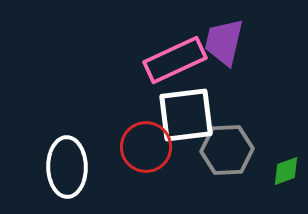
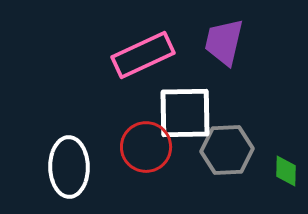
pink rectangle: moved 32 px left, 5 px up
white square: moved 1 px left, 2 px up; rotated 6 degrees clockwise
white ellipse: moved 2 px right
green diamond: rotated 68 degrees counterclockwise
